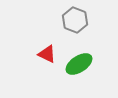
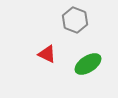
green ellipse: moved 9 px right
